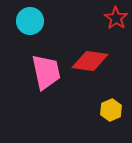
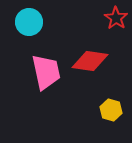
cyan circle: moved 1 px left, 1 px down
yellow hexagon: rotated 20 degrees counterclockwise
